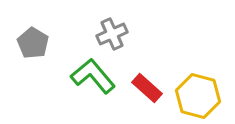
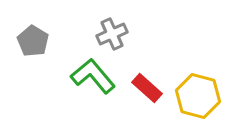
gray pentagon: moved 2 px up
